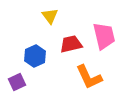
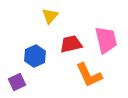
yellow triangle: rotated 18 degrees clockwise
pink trapezoid: moved 2 px right, 4 px down
orange L-shape: moved 2 px up
